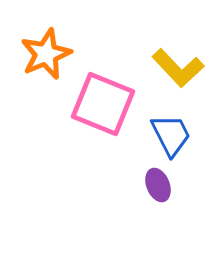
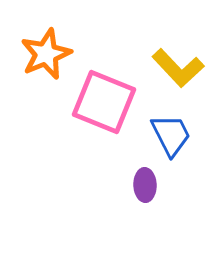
pink square: moved 1 px right, 2 px up
purple ellipse: moved 13 px left; rotated 20 degrees clockwise
